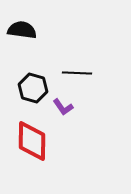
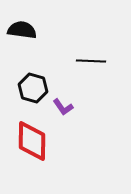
black line: moved 14 px right, 12 px up
